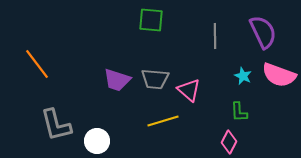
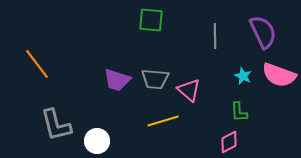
pink diamond: rotated 35 degrees clockwise
